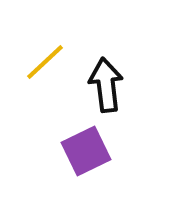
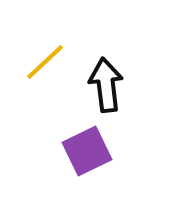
purple square: moved 1 px right
